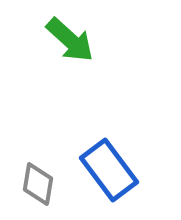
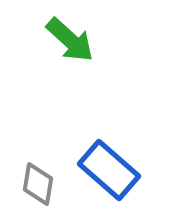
blue rectangle: rotated 12 degrees counterclockwise
